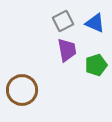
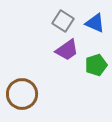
gray square: rotated 30 degrees counterclockwise
purple trapezoid: rotated 65 degrees clockwise
brown circle: moved 4 px down
